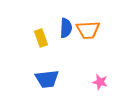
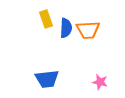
yellow rectangle: moved 5 px right, 19 px up
